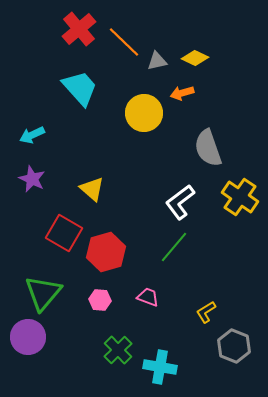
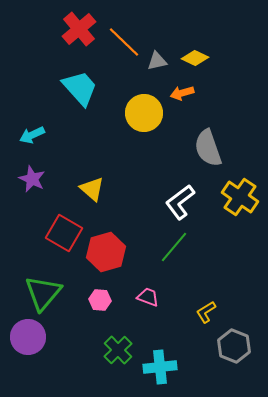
cyan cross: rotated 16 degrees counterclockwise
